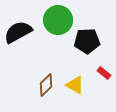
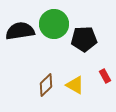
green circle: moved 4 px left, 4 px down
black semicircle: moved 2 px right, 1 px up; rotated 20 degrees clockwise
black pentagon: moved 3 px left, 2 px up
red rectangle: moved 1 px right, 3 px down; rotated 24 degrees clockwise
